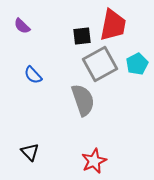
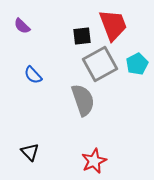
red trapezoid: rotated 32 degrees counterclockwise
